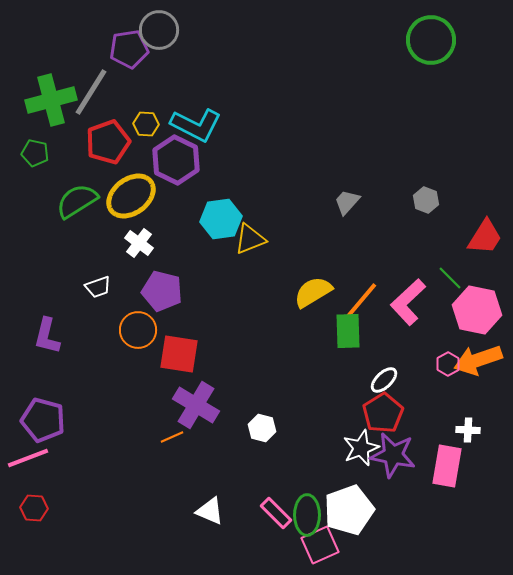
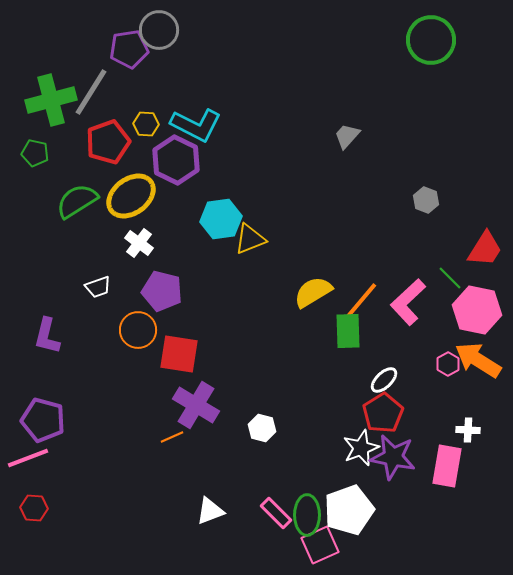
gray trapezoid at (347, 202): moved 66 px up
red trapezoid at (485, 237): moved 12 px down
orange arrow at (478, 360): rotated 51 degrees clockwise
purple star at (393, 455): moved 2 px down
white triangle at (210, 511): rotated 44 degrees counterclockwise
